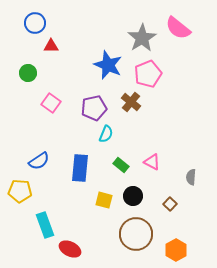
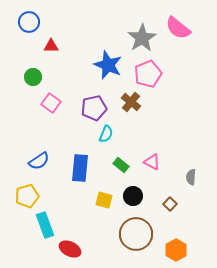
blue circle: moved 6 px left, 1 px up
green circle: moved 5 px right, 4 px down
yellow pentagon: moved 7 px right, 5 px down; rotated 20 degrees counterclockwise
